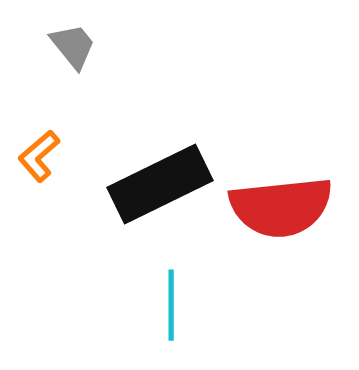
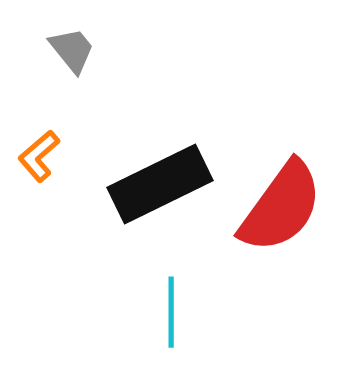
gray trapezoid: moved 1 px left, 4 px down
red semicircle: rotated 48 degrees counterclockwise
cyan line: moved 7 px down
